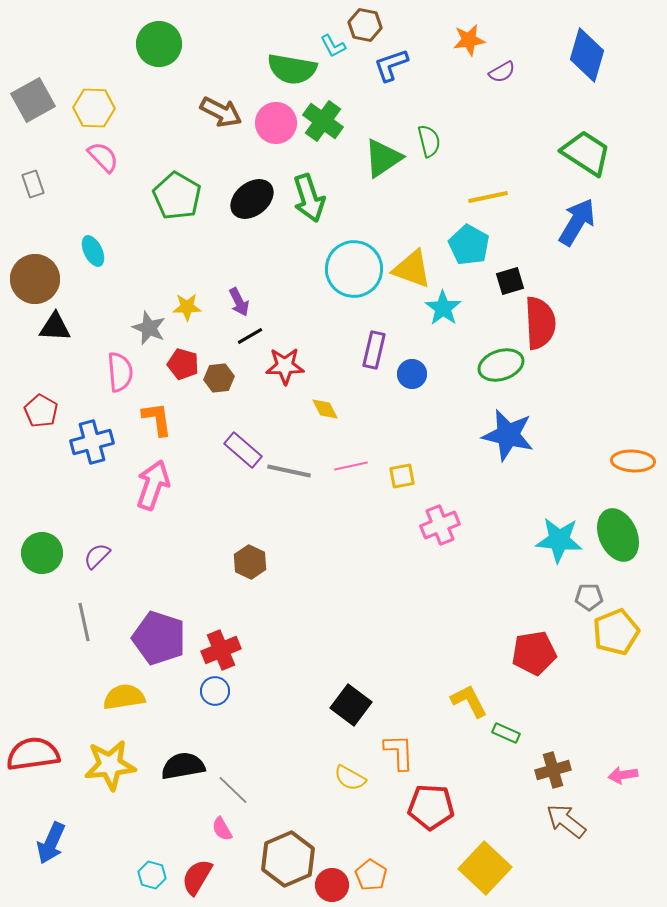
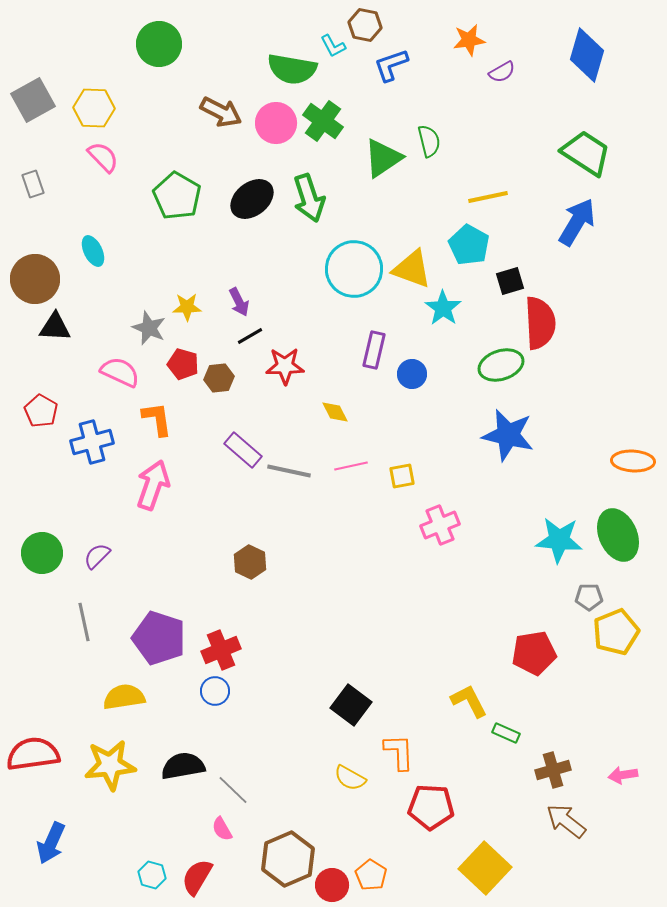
pink semicircle at (120, 372): rotated 60 degrees counterclockwise
yellow diamond at (325, 409): moved 10 px right, 3 px down
